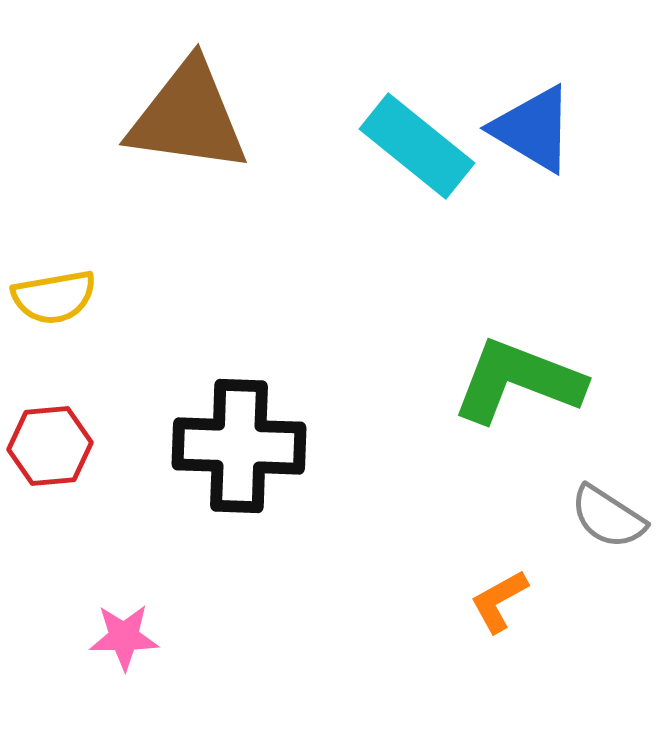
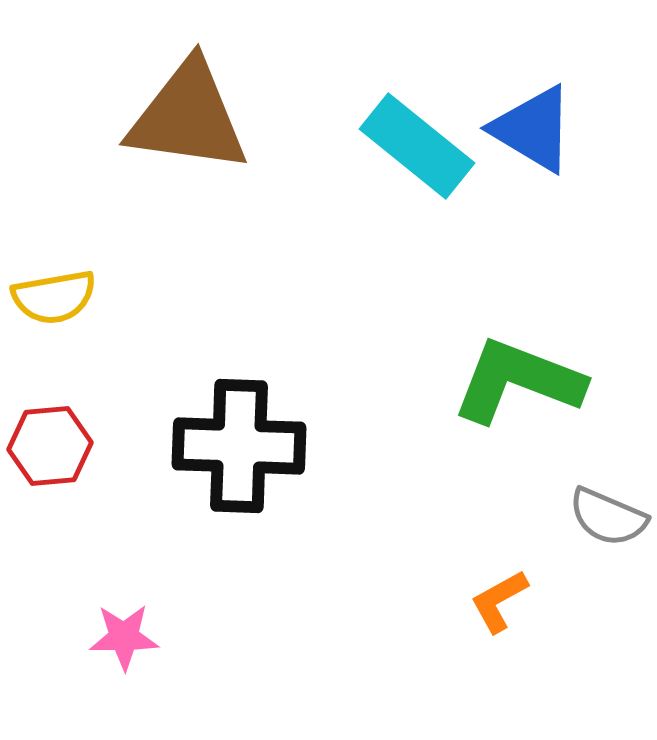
gray semicircle: rotated 10 degrees counterclockwise
